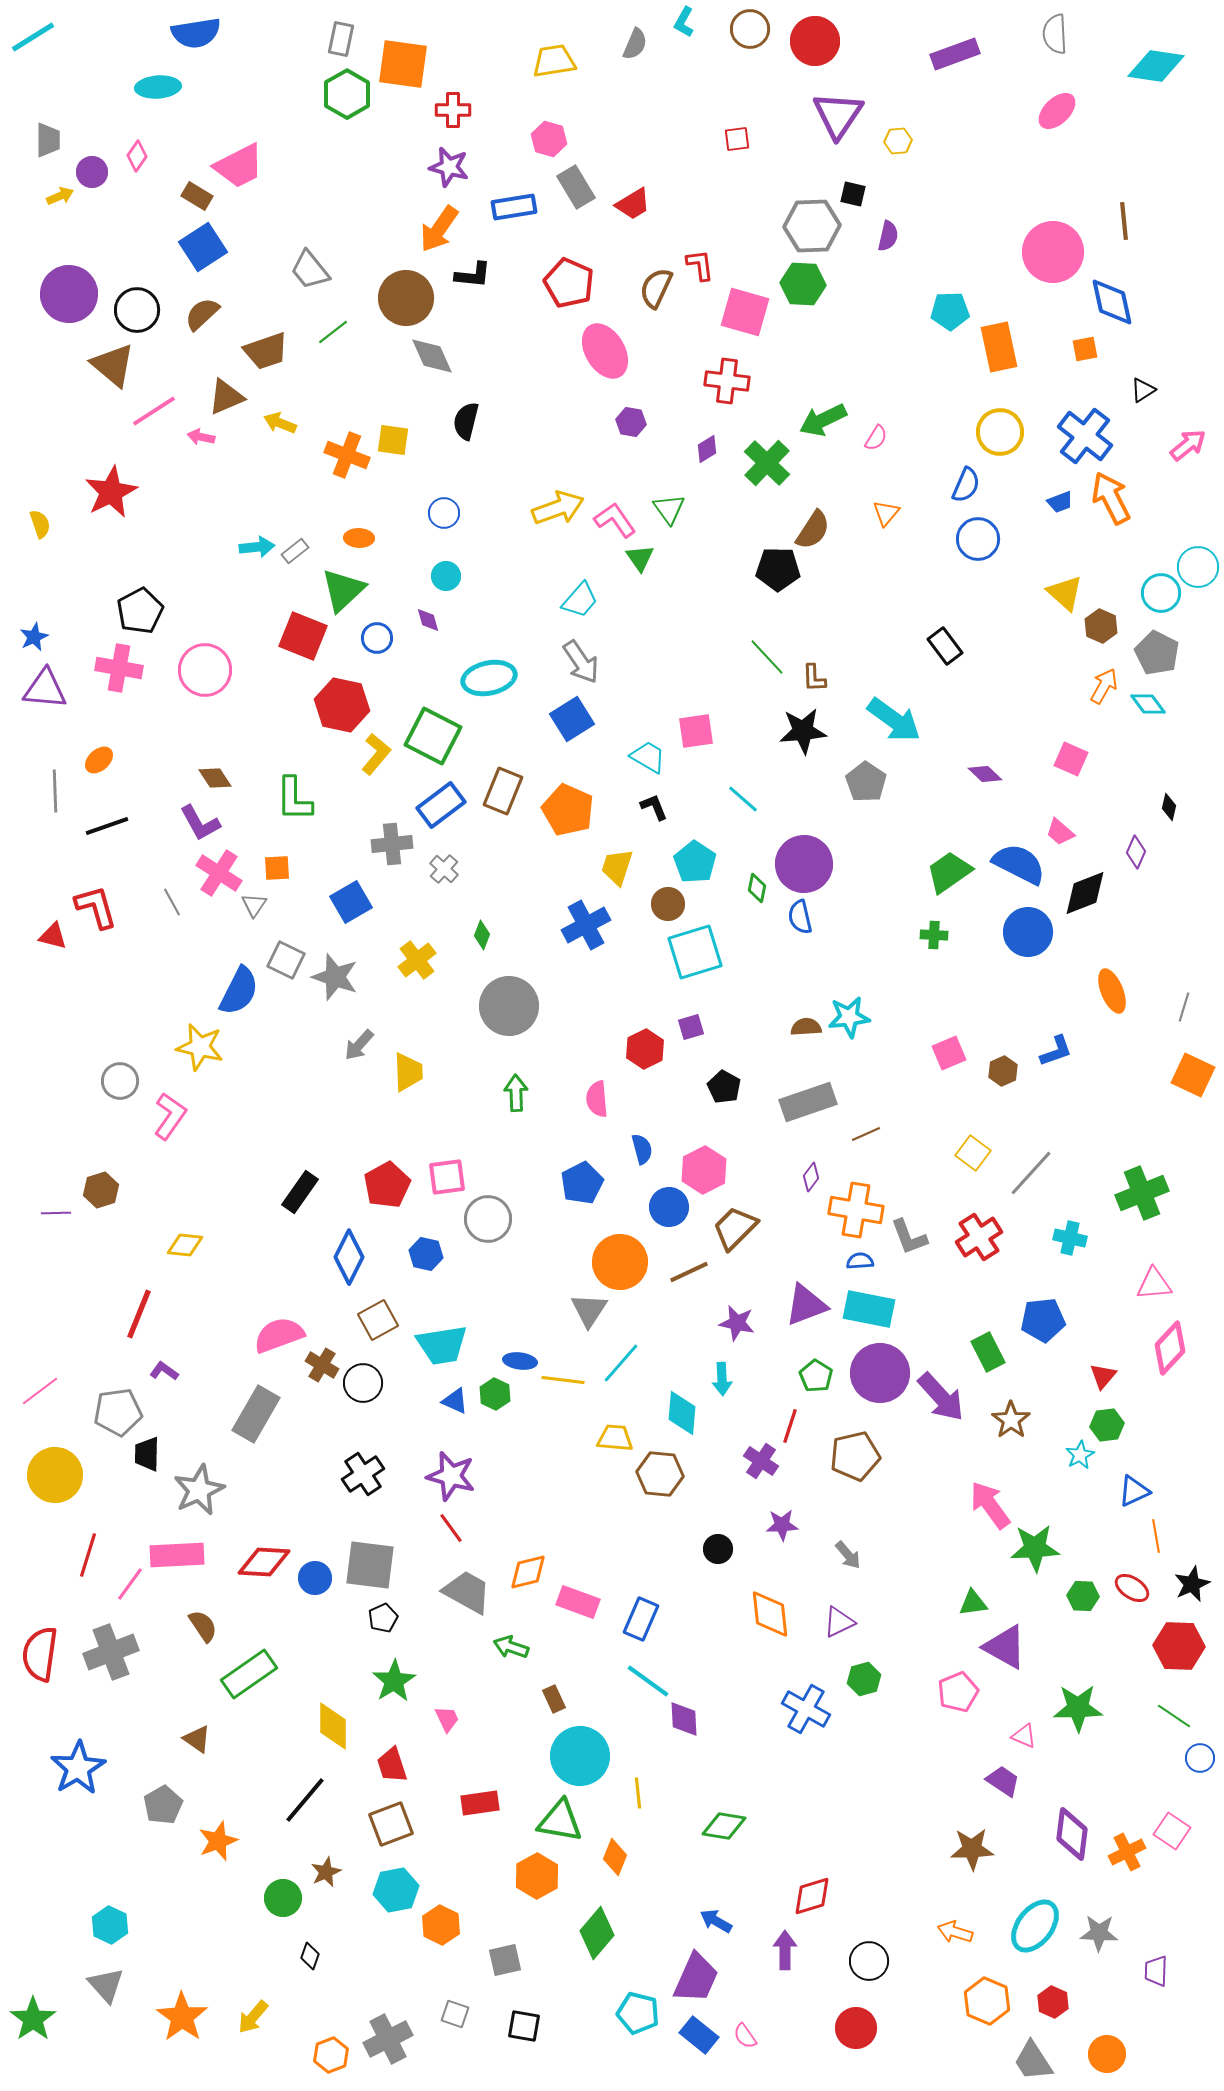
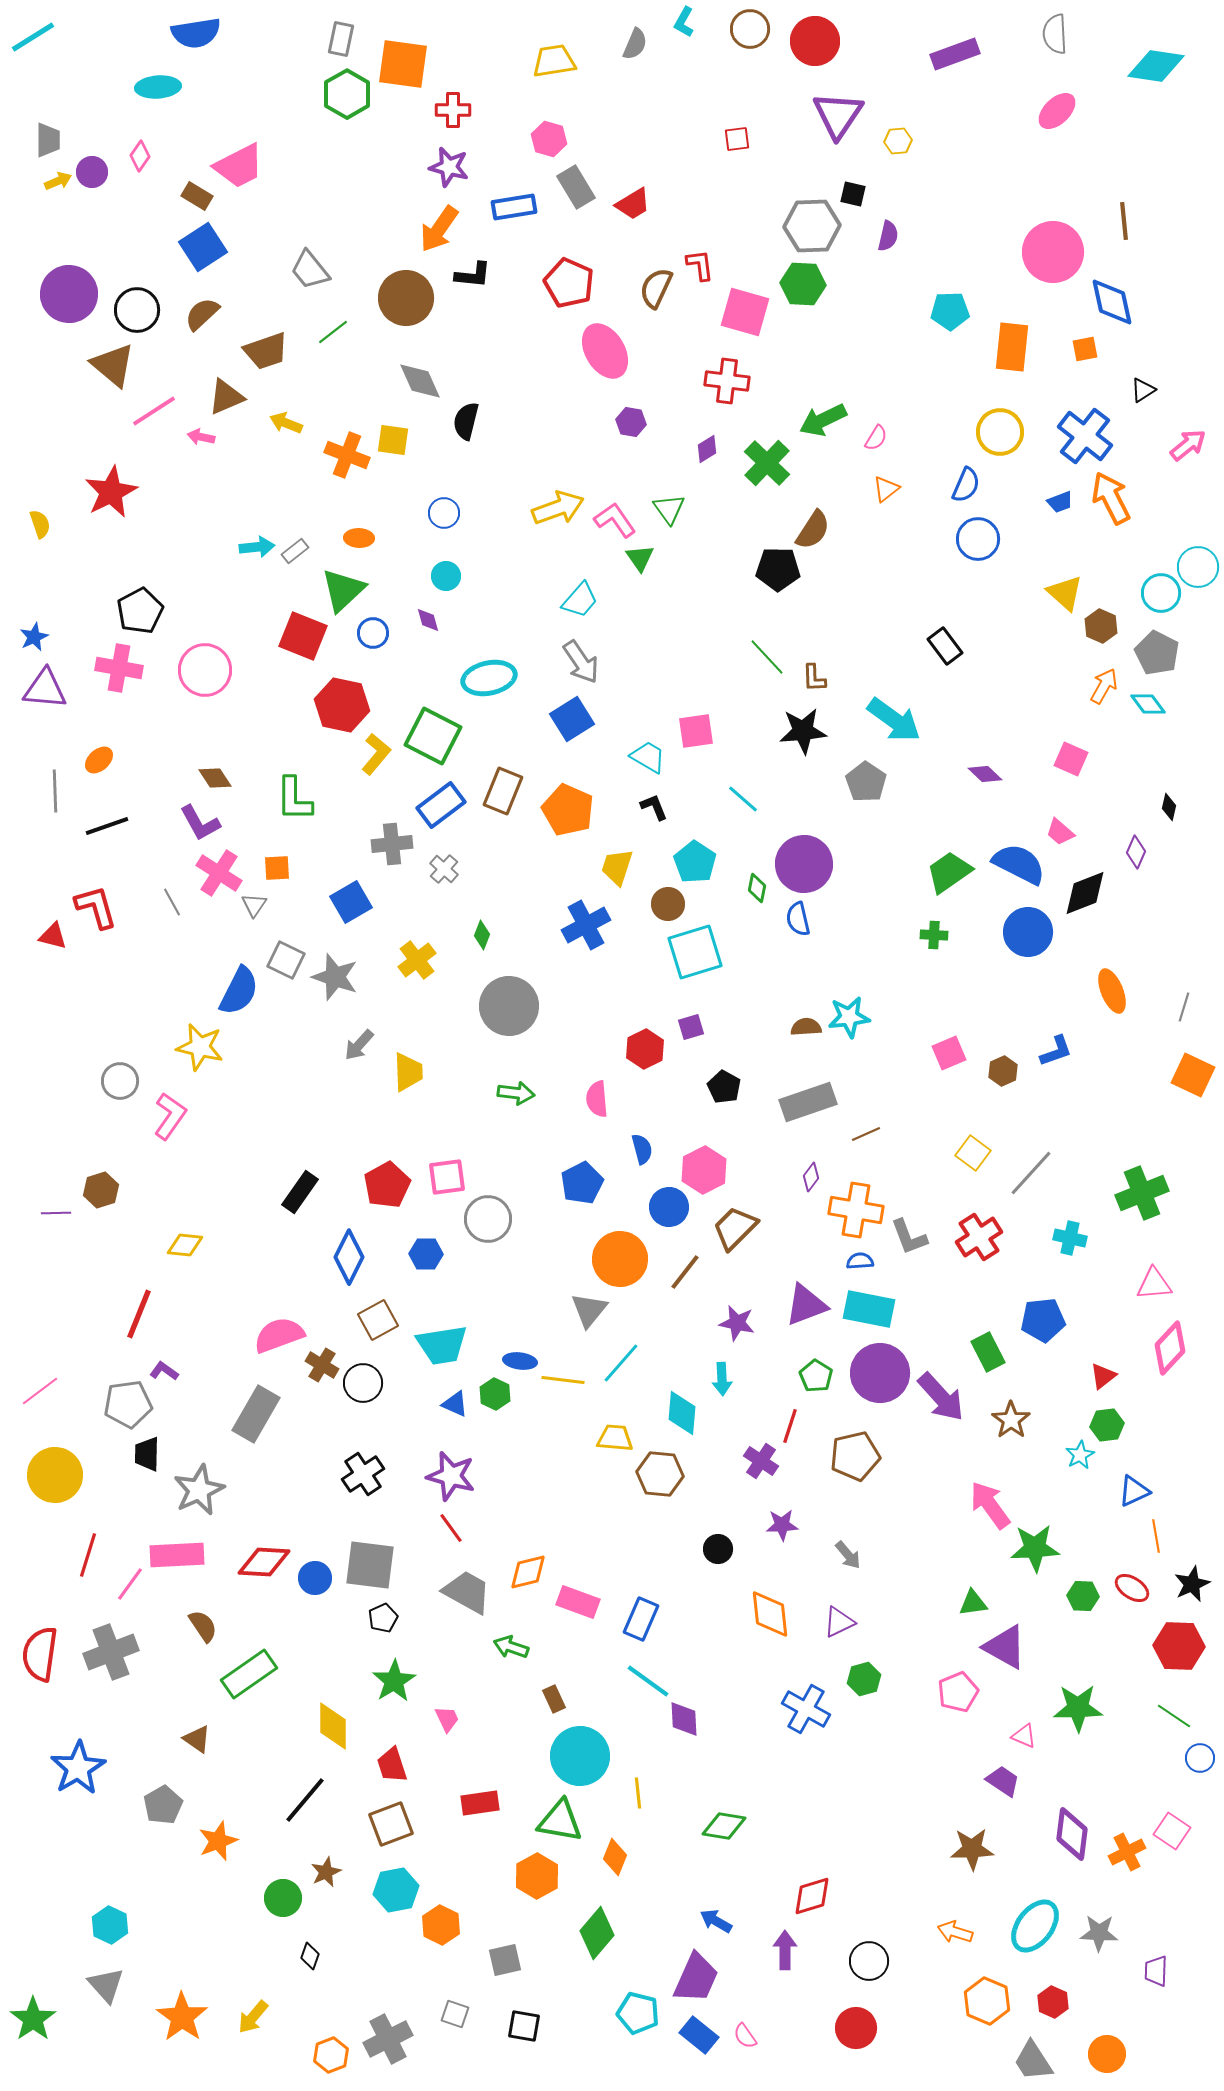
pink diamond at (137, 156): moved 3 px right
yellow arrow at (60, 196): moved 2 px left, 15 px up
orange rectangle at (999, 347): moved 13 px right; rotated 18 degrees clockwise
gray diamond at (432, 356): moved 12 px left, 25 px down
yellow arrow at (280, 423): moved 6 px right
orange triangle at (886, 513): moved 24 px up; rotated 12 degrees clockwise
blue circle at (377, 638): moved 4 px left, 5 px up
blue semicircle at (800, 917): moved 2 px left, 2 px down
green arrow at (516, 1093): rotated 99 degrees clockwise
blue hexagon at (426, 1254): rotated 12 degrees counterclockwise
orange circle at (620, 1262): moved 3 px up
brown line at (689, 1272): moved 4 px left; rotated 27 degrees counterclockwise
gray triangle at (589, 1310): rotated 6 degrees clockwise
red triangle at (1103, 1376): rotated 12 degrees clockwise
blue triangle at (455, 1401): moved 3 px down
gray pentagon at (118, 1412): moved 10 px right, 8 px up
